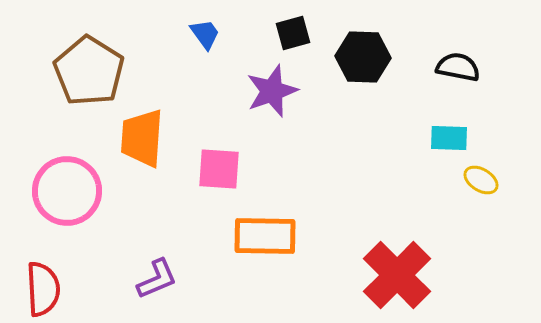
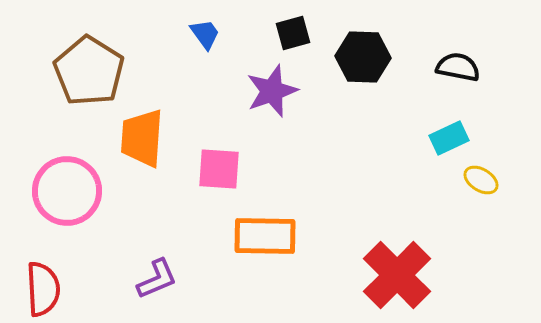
cyan rectangle: rotated 27 degrees counterclockwise
